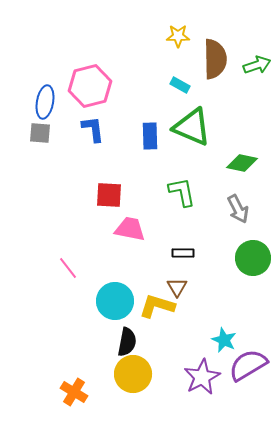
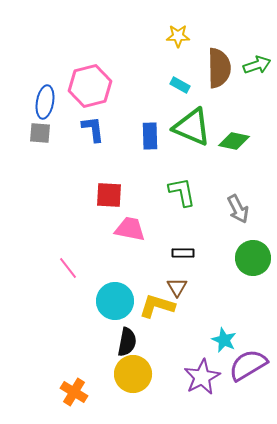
brown semicircle: moved 4 px right, 9 px down
green diamond: moved 8 px left, 22 px up
